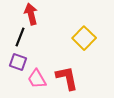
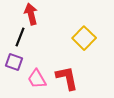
purple square: moved 4 px left
